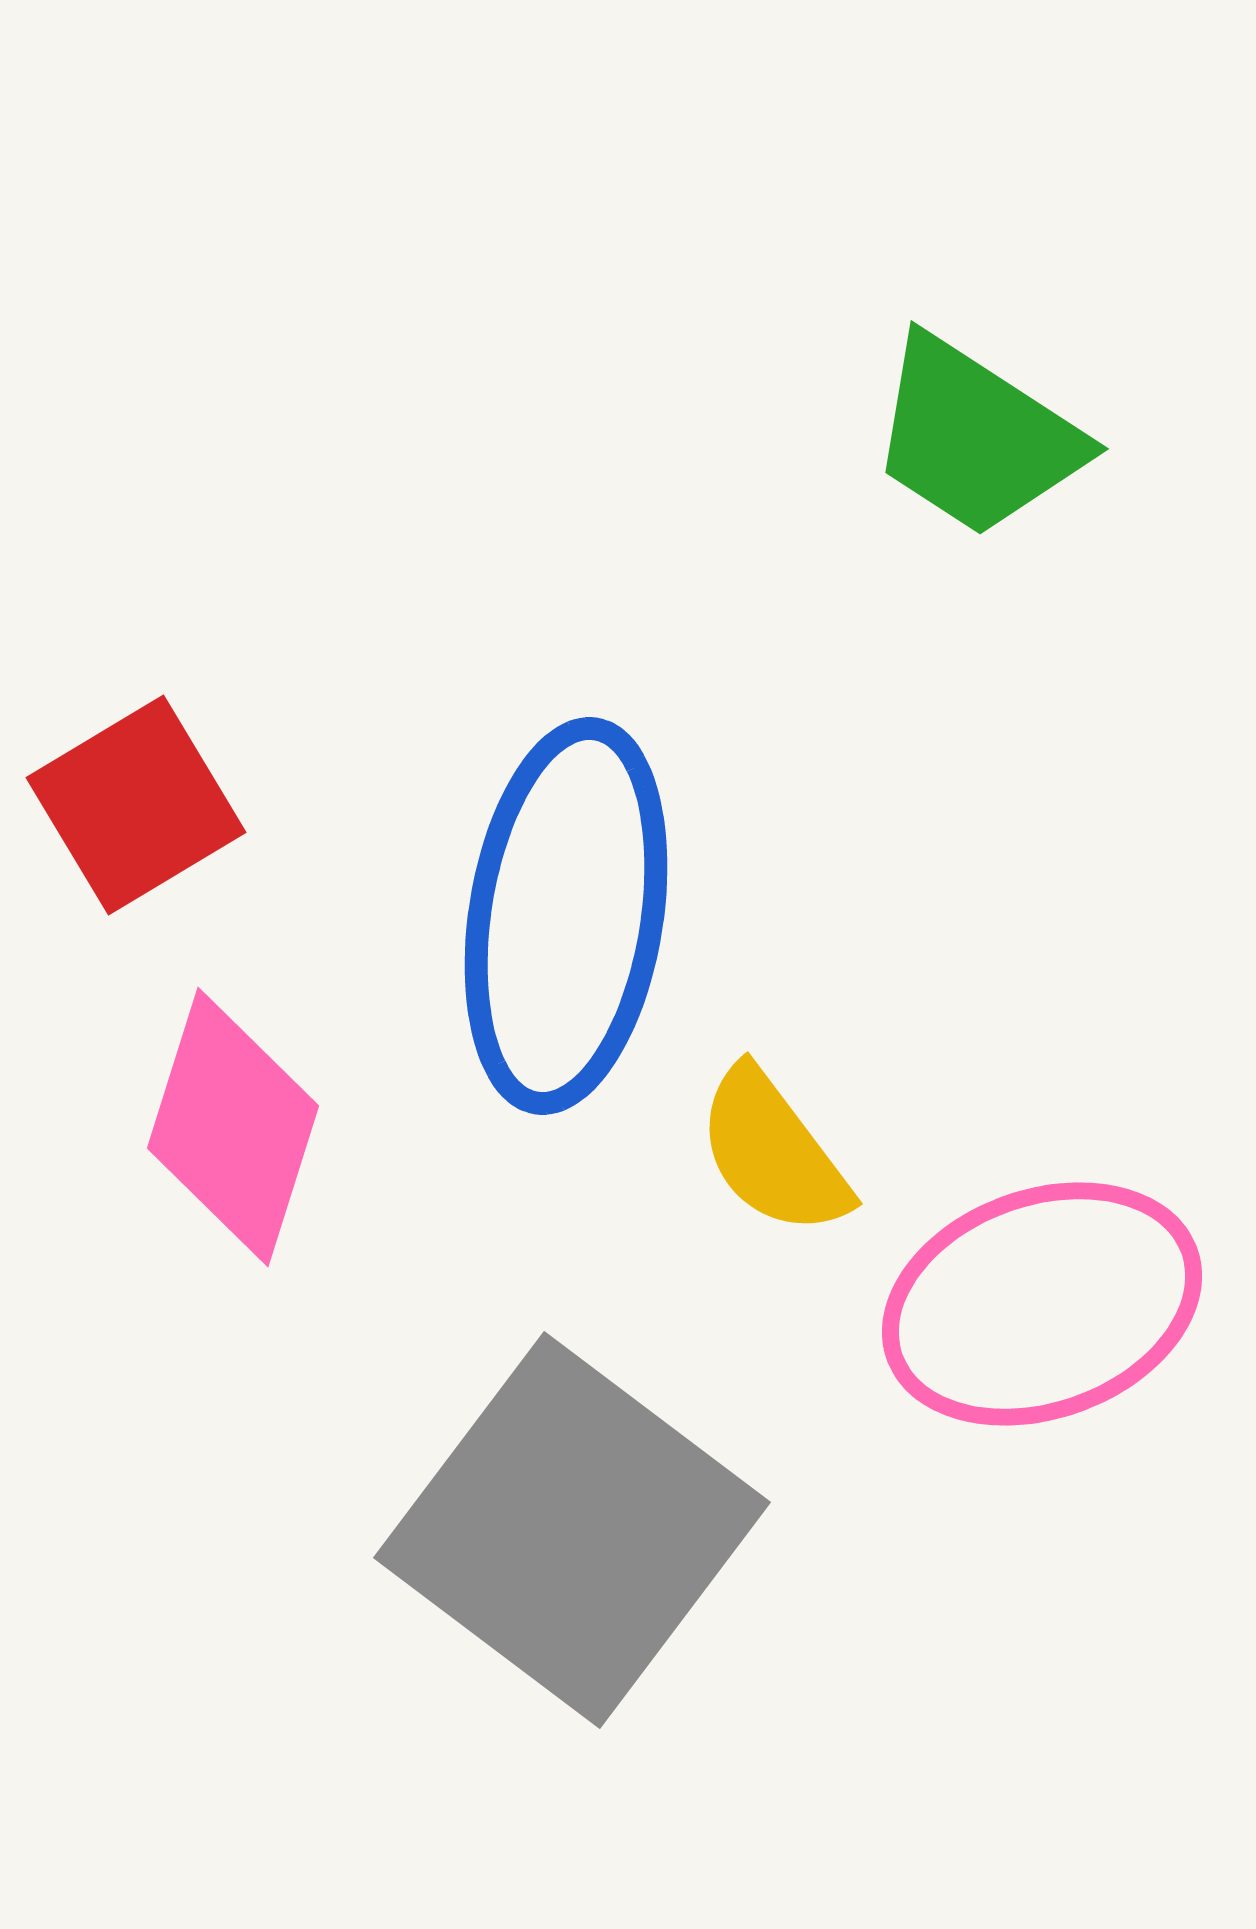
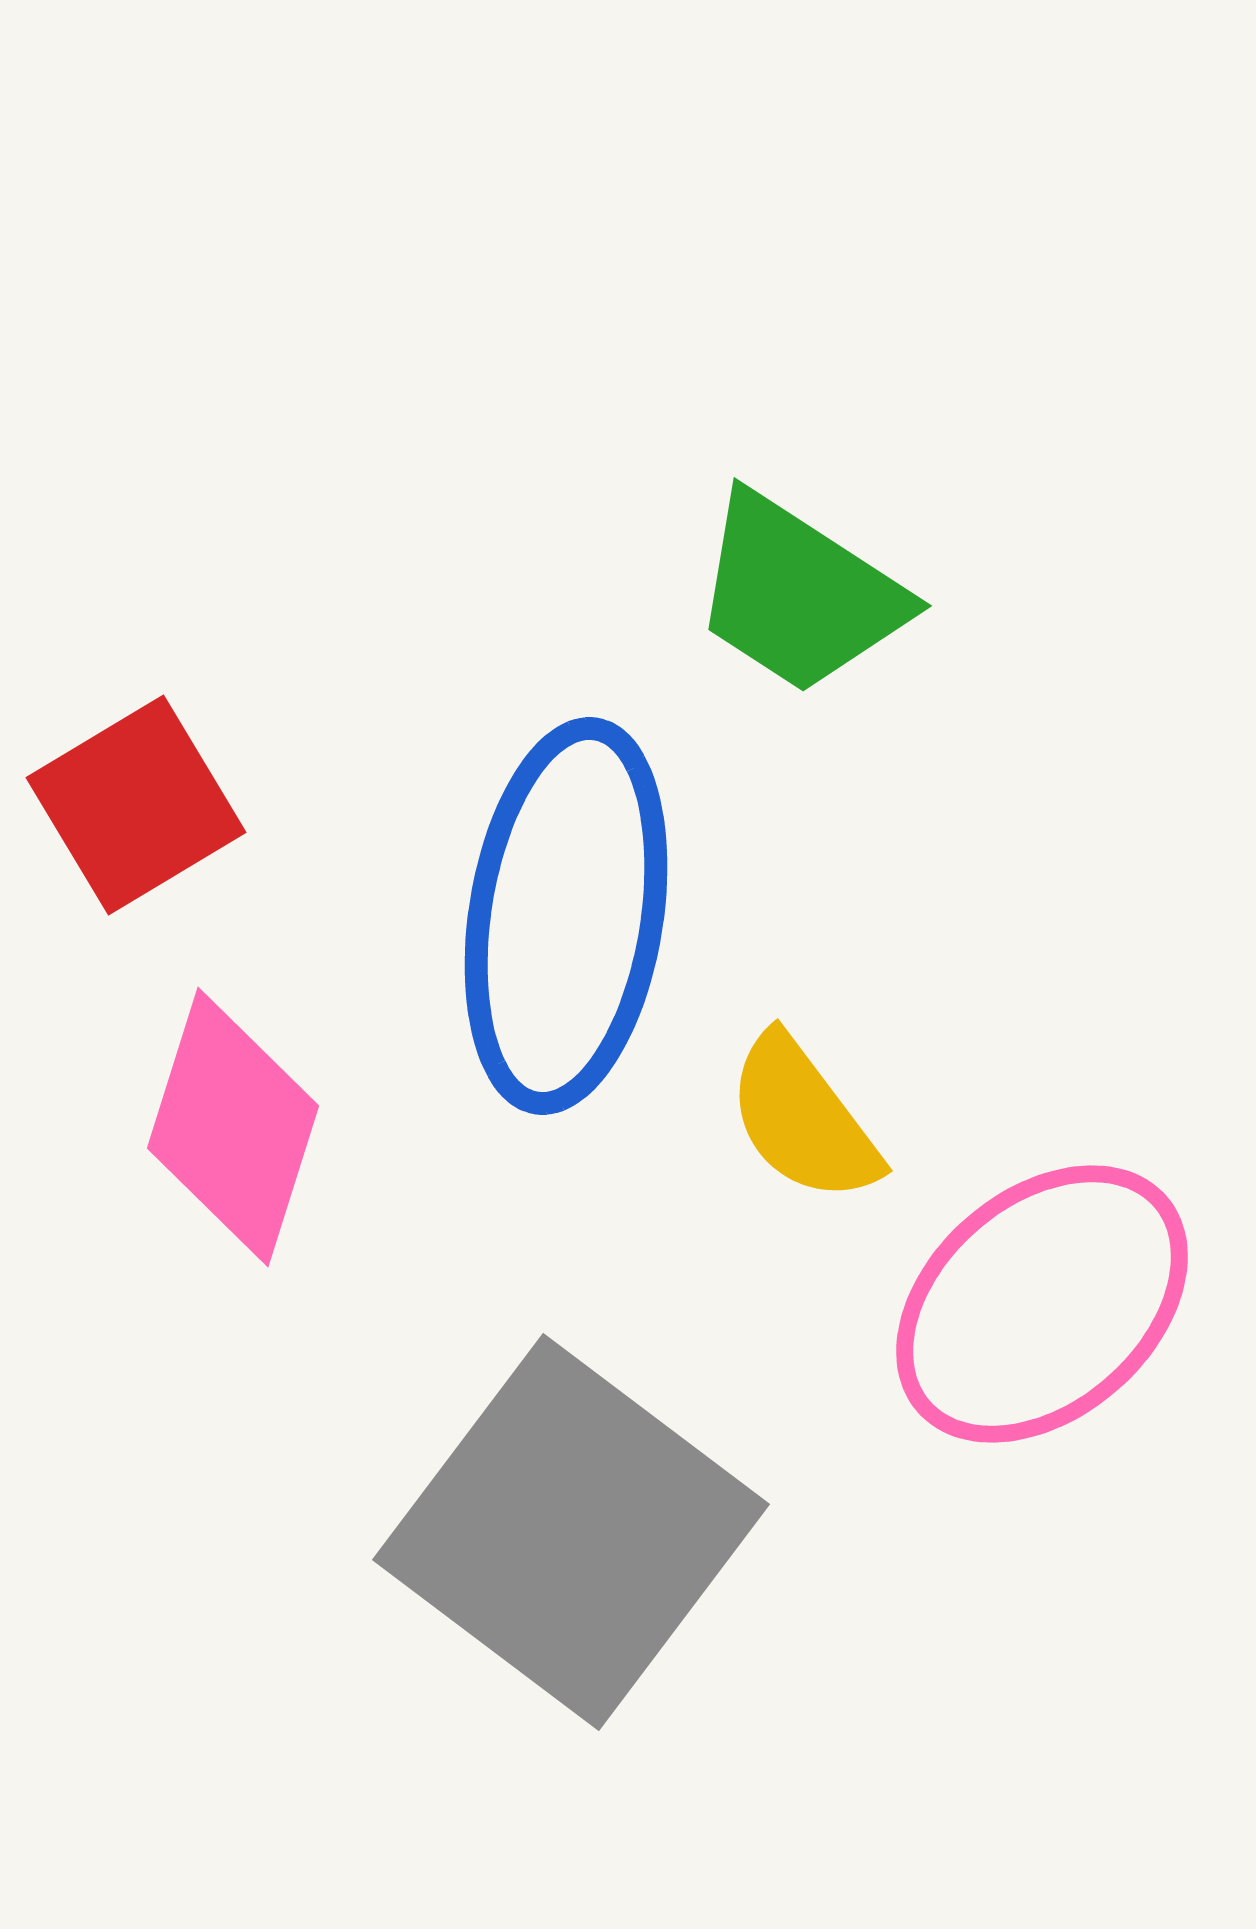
green trapezoid: moved 177 px left, 157 px down
yellow semicircle: moved 30 px right, 33 px up
pink ellipse: rotated 21 degrees counterclockwise
gray square: moved 1 px left, 2 px down
